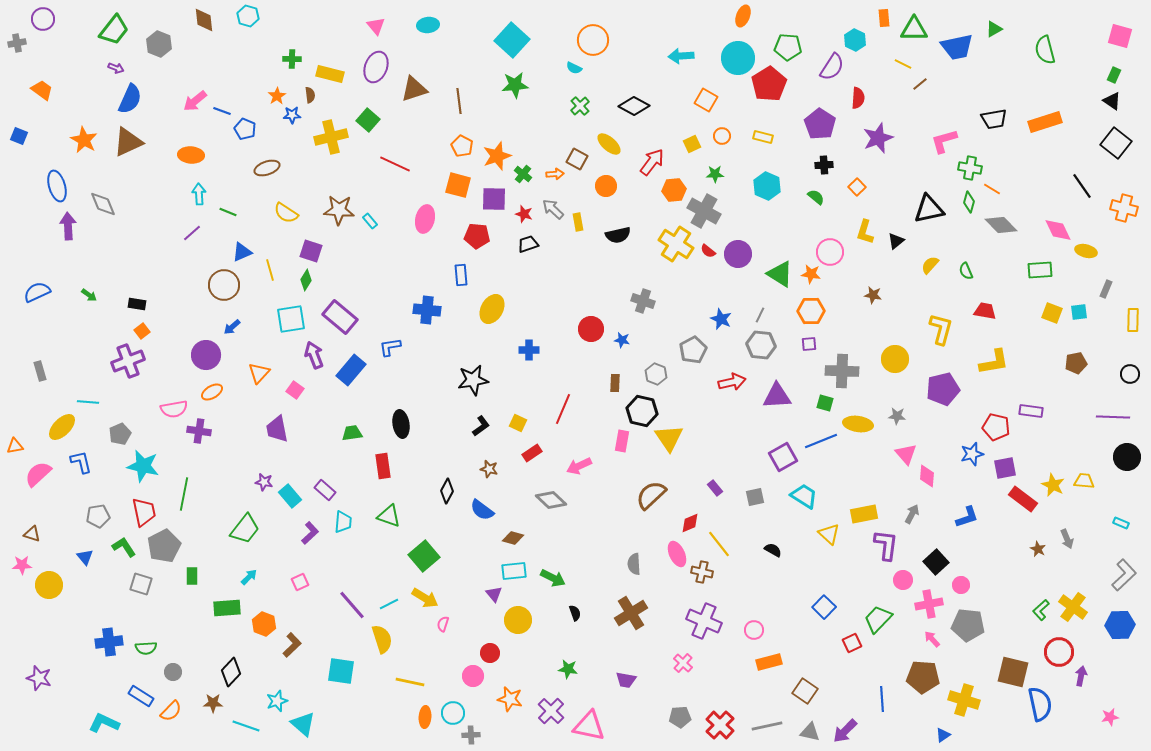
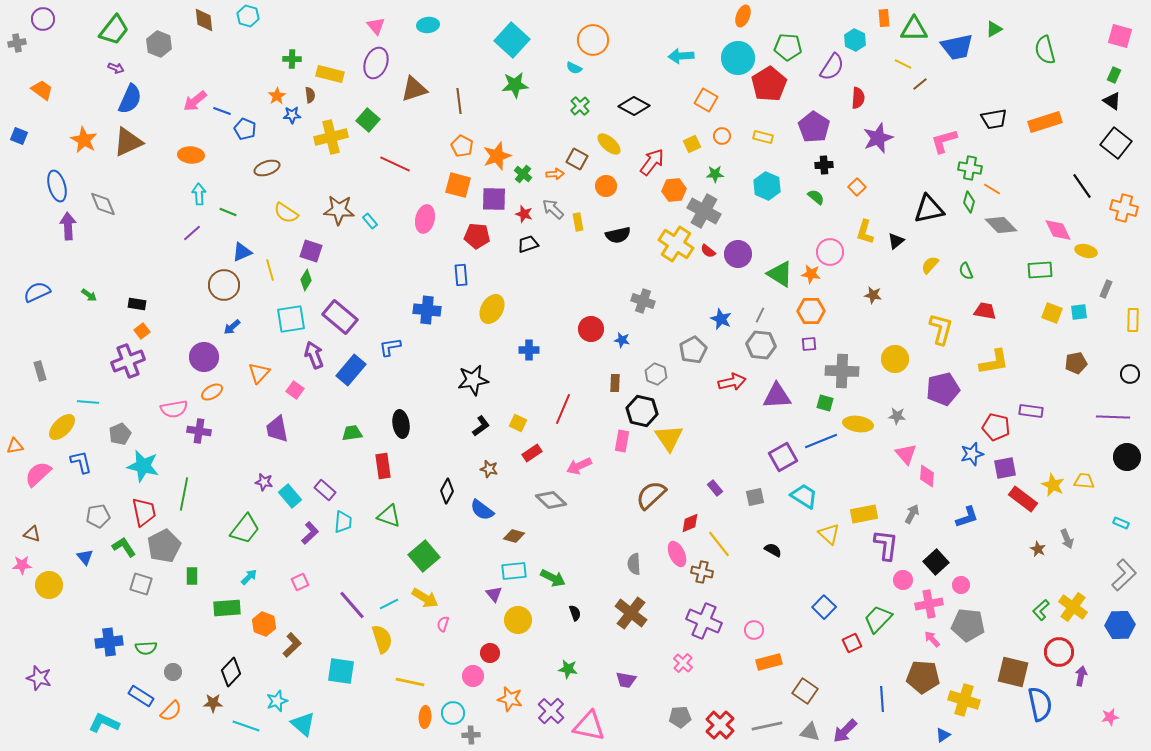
purple ellipse at (376, 67): moved 4 px up
purple pentagon at (820, 124): moved 6 px left, 3 px down
purple circle at (206, 355): moved 2 px left, 2 px down
brown diamond at (513, 538): moved 1 px right, 2 px up
brown cross at (631, 613): rotated 20 degrees counterclockwise
